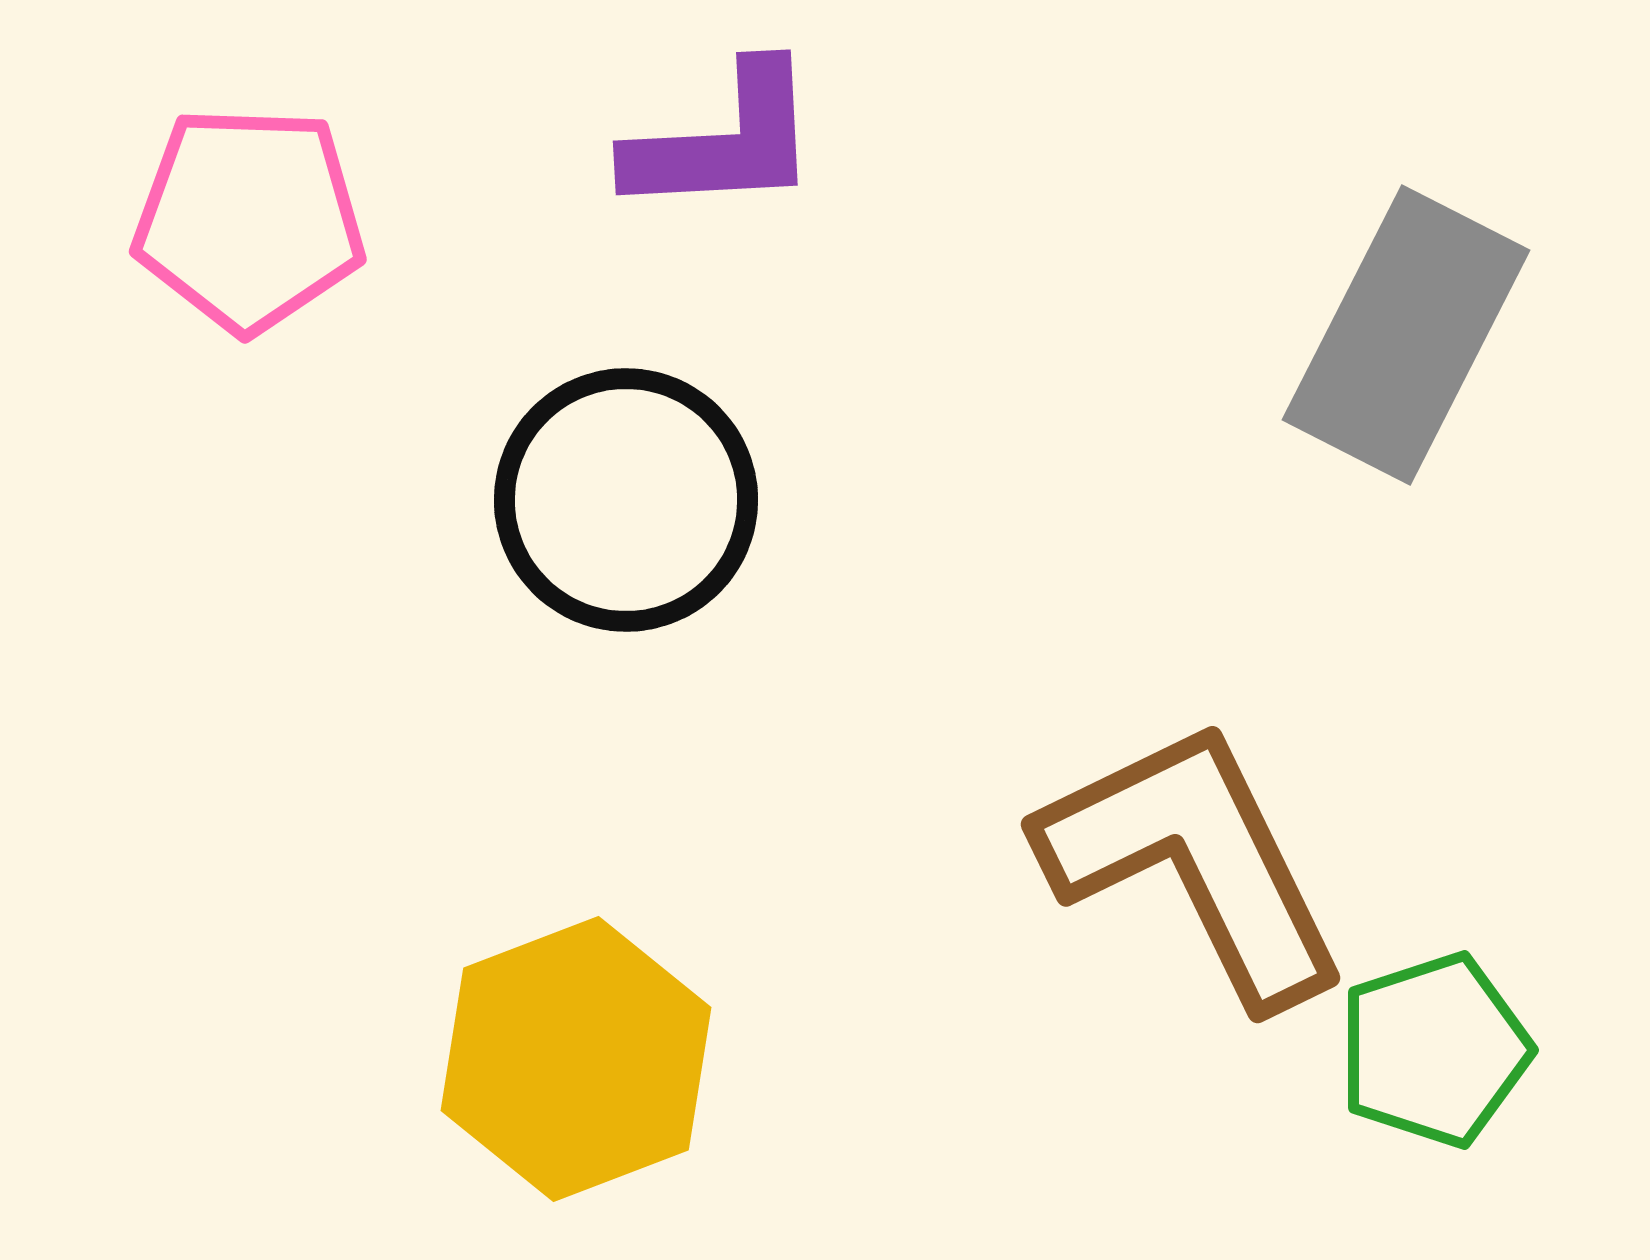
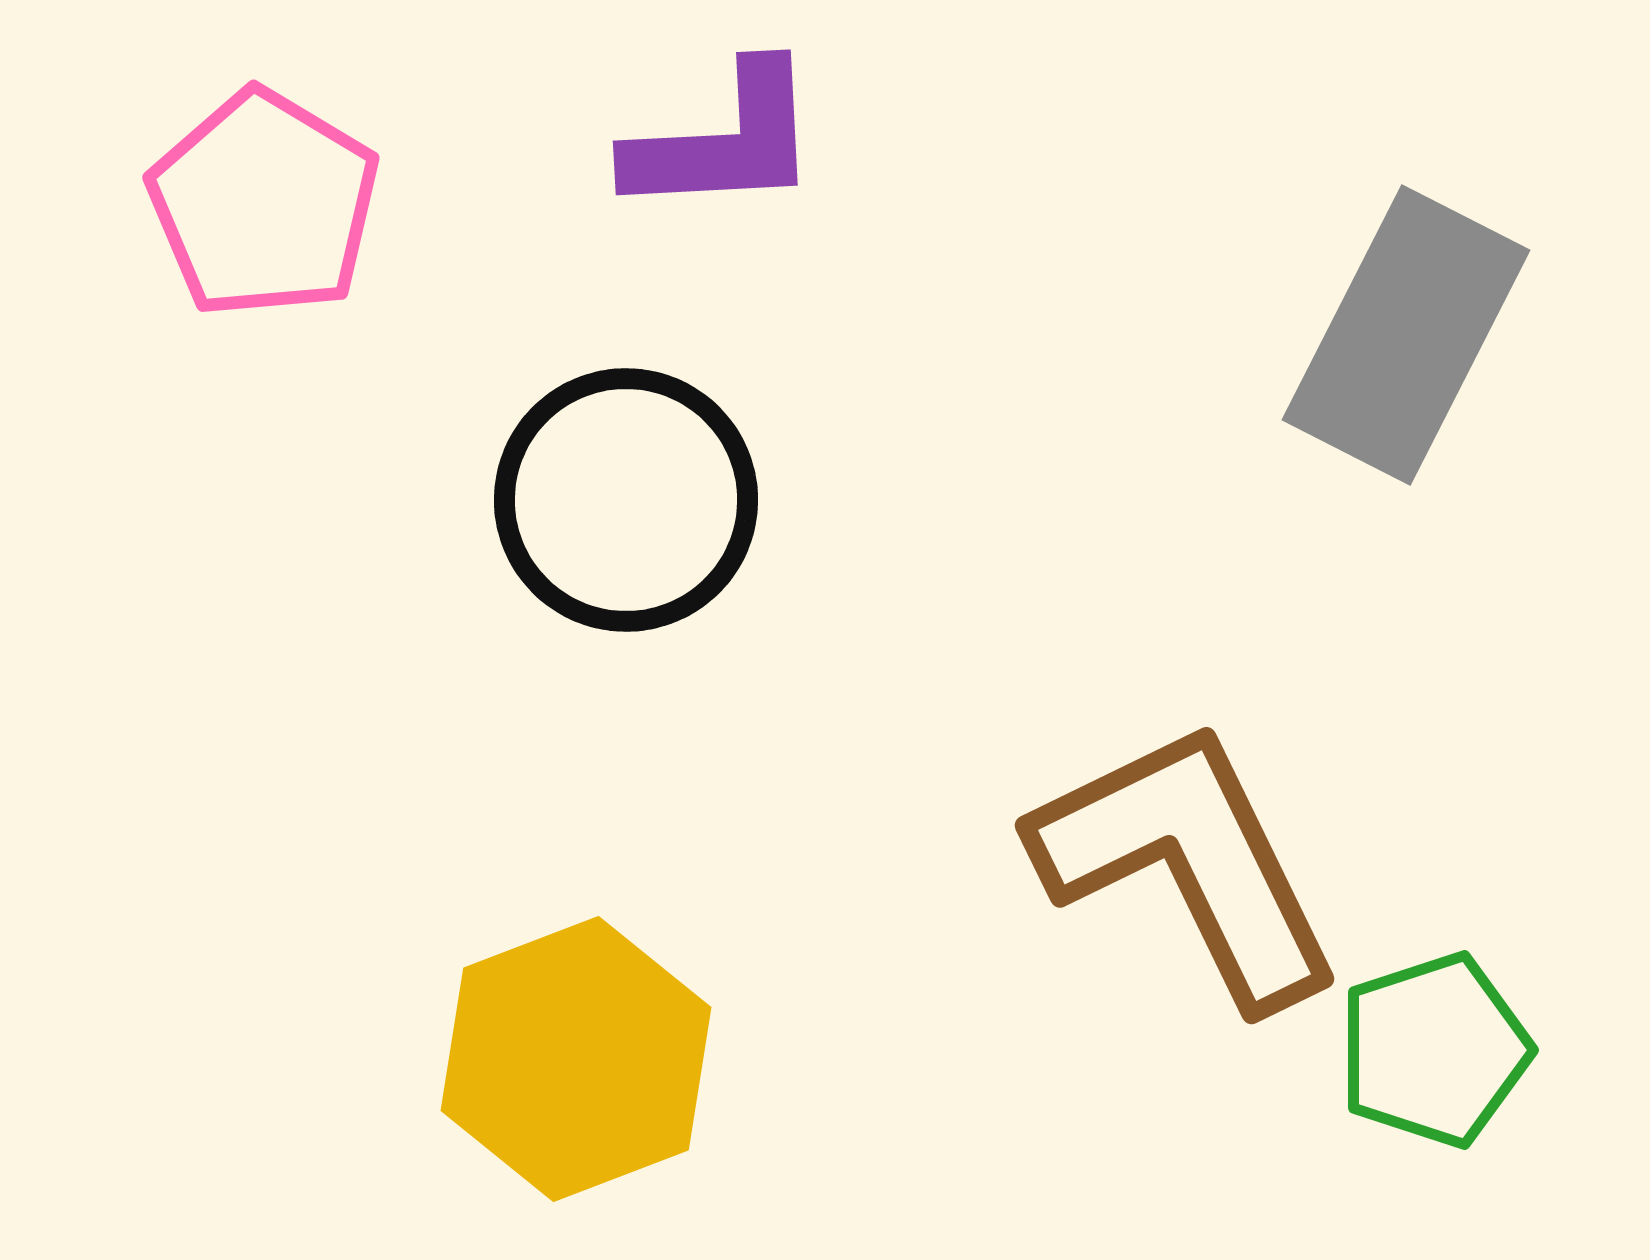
pink pentagon: moved 15 px right, 15 px up; rotated 29 degrees clockwise
brown L-shape: moved 6 px left, 1 px down
